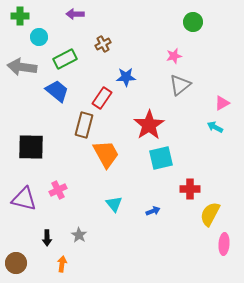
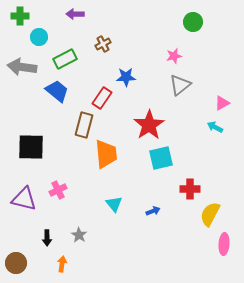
orange trapezoid: rotated 24 degrees clockwise
